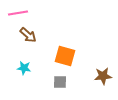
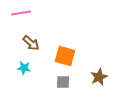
pink line: moved 3 px right
brown arrow: moved 3 px right, 8 px down
brown star: moved 4 px left, 1 px down; rotated 18 degrees counterclockwise
gray square: moved 3 px right
